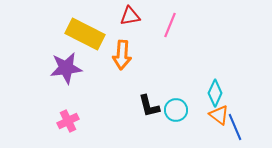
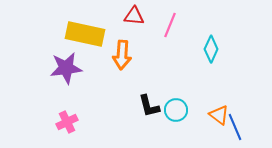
red triangle: moved 4 px right; rotated 15 degrees clockwise
yellow rectangle: rotated 15 degrees counterclockwise
cyan diamond: moved 4 px left, 44 px up
pink cross: moved 1 px left, 1 px down
